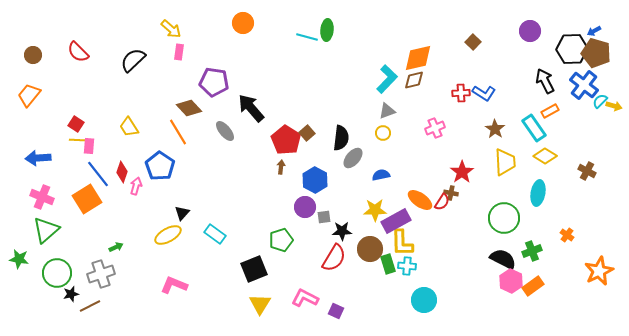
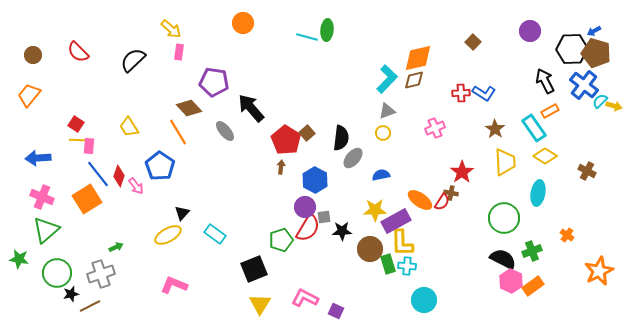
red diamond at (122, 172): moved 3 px left, 4 px down
pink arrow at (136, 186): rotated 126 degrees clockwise
red semicircle at (334, 258): moved 26 px left, 30 px up
